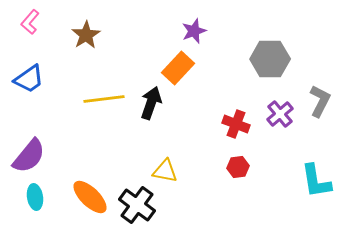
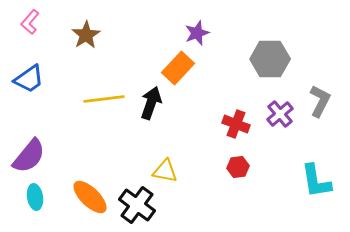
purple star: moved 3 px right, 2 px down
